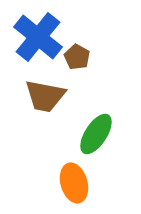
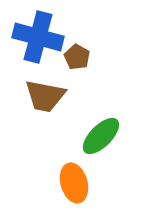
blue cross: rotated 24 degrees counterclockwise
green ellipse: moved 5 px right, 2 px down; rotated 12 degrees clockwise
